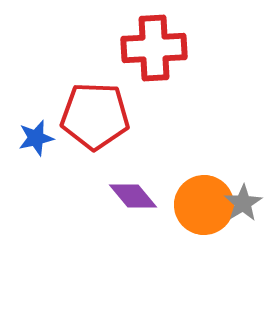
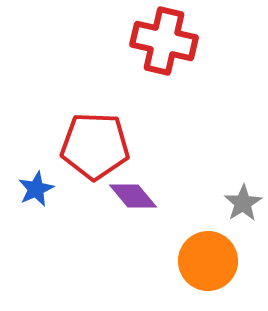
red cross: moved 10 px right, 7 px up; rotated 16 degrees clockwise
red pentagon: moved 30 px down
blue star: moved 51 px down; rotated 12 degrees counterclockwise
orange circle: moved 4 px right, 56 px down
